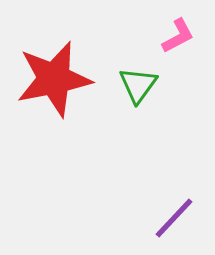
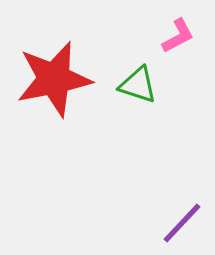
green triangle: rotated 48 degrees counterclockwise
purple line: moved 8 px right, 5 px down
